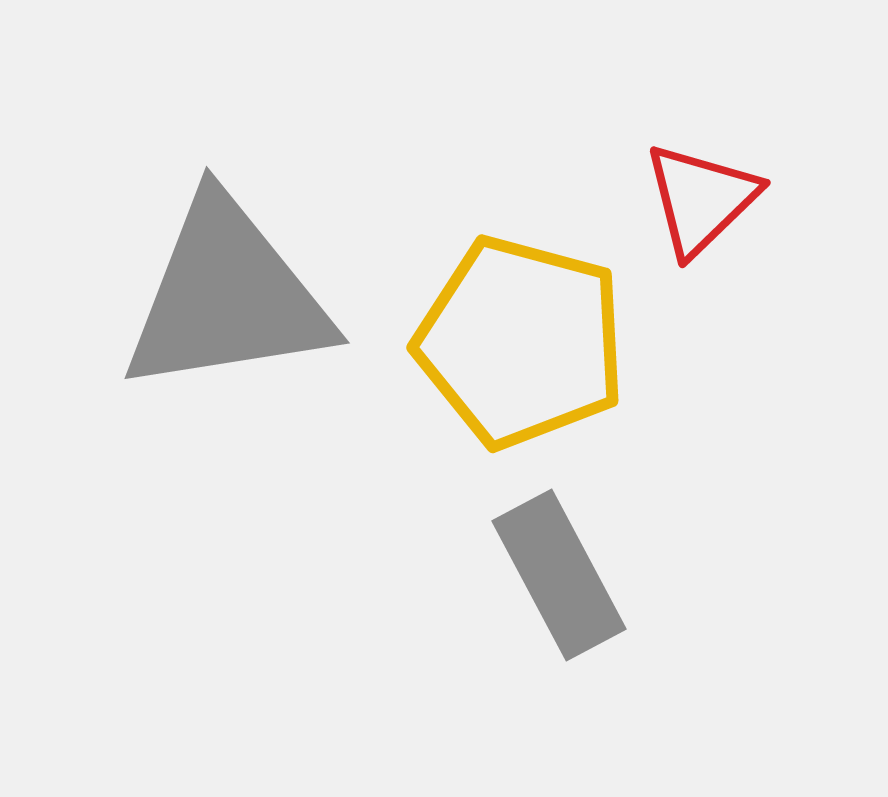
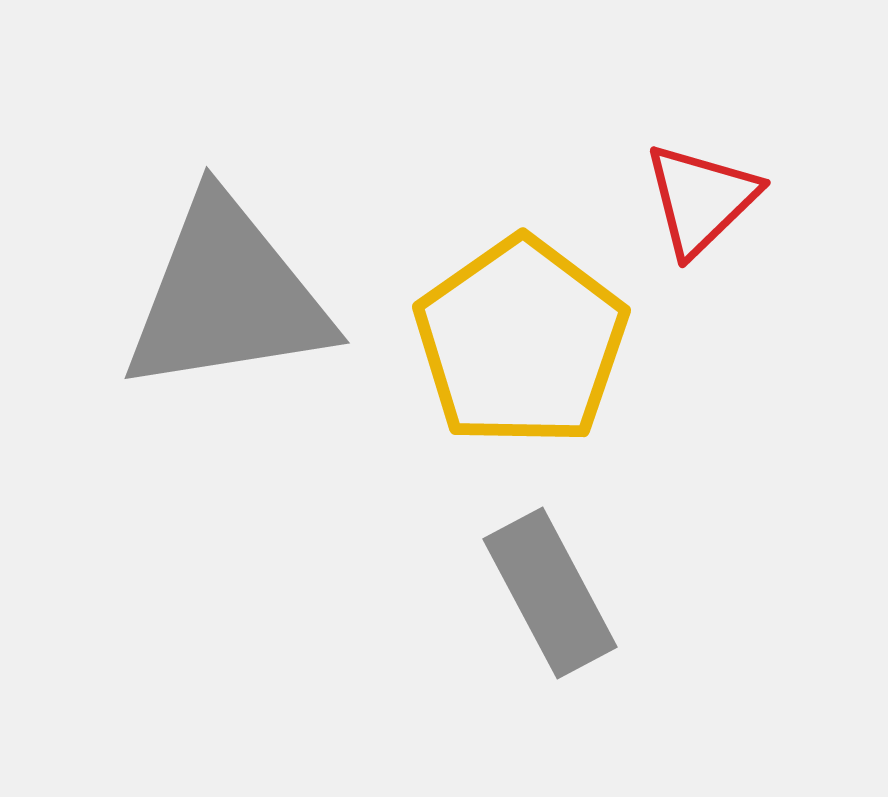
yellow pentagon: rotated 22 degrees clockwise
gray rectangle: moved 9 px left, 18 px down
